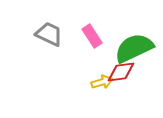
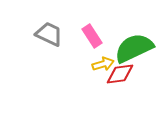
red diamond: moved 1 px left, 2 px down
yellow arrow: moved 1 px right, 18 px up
